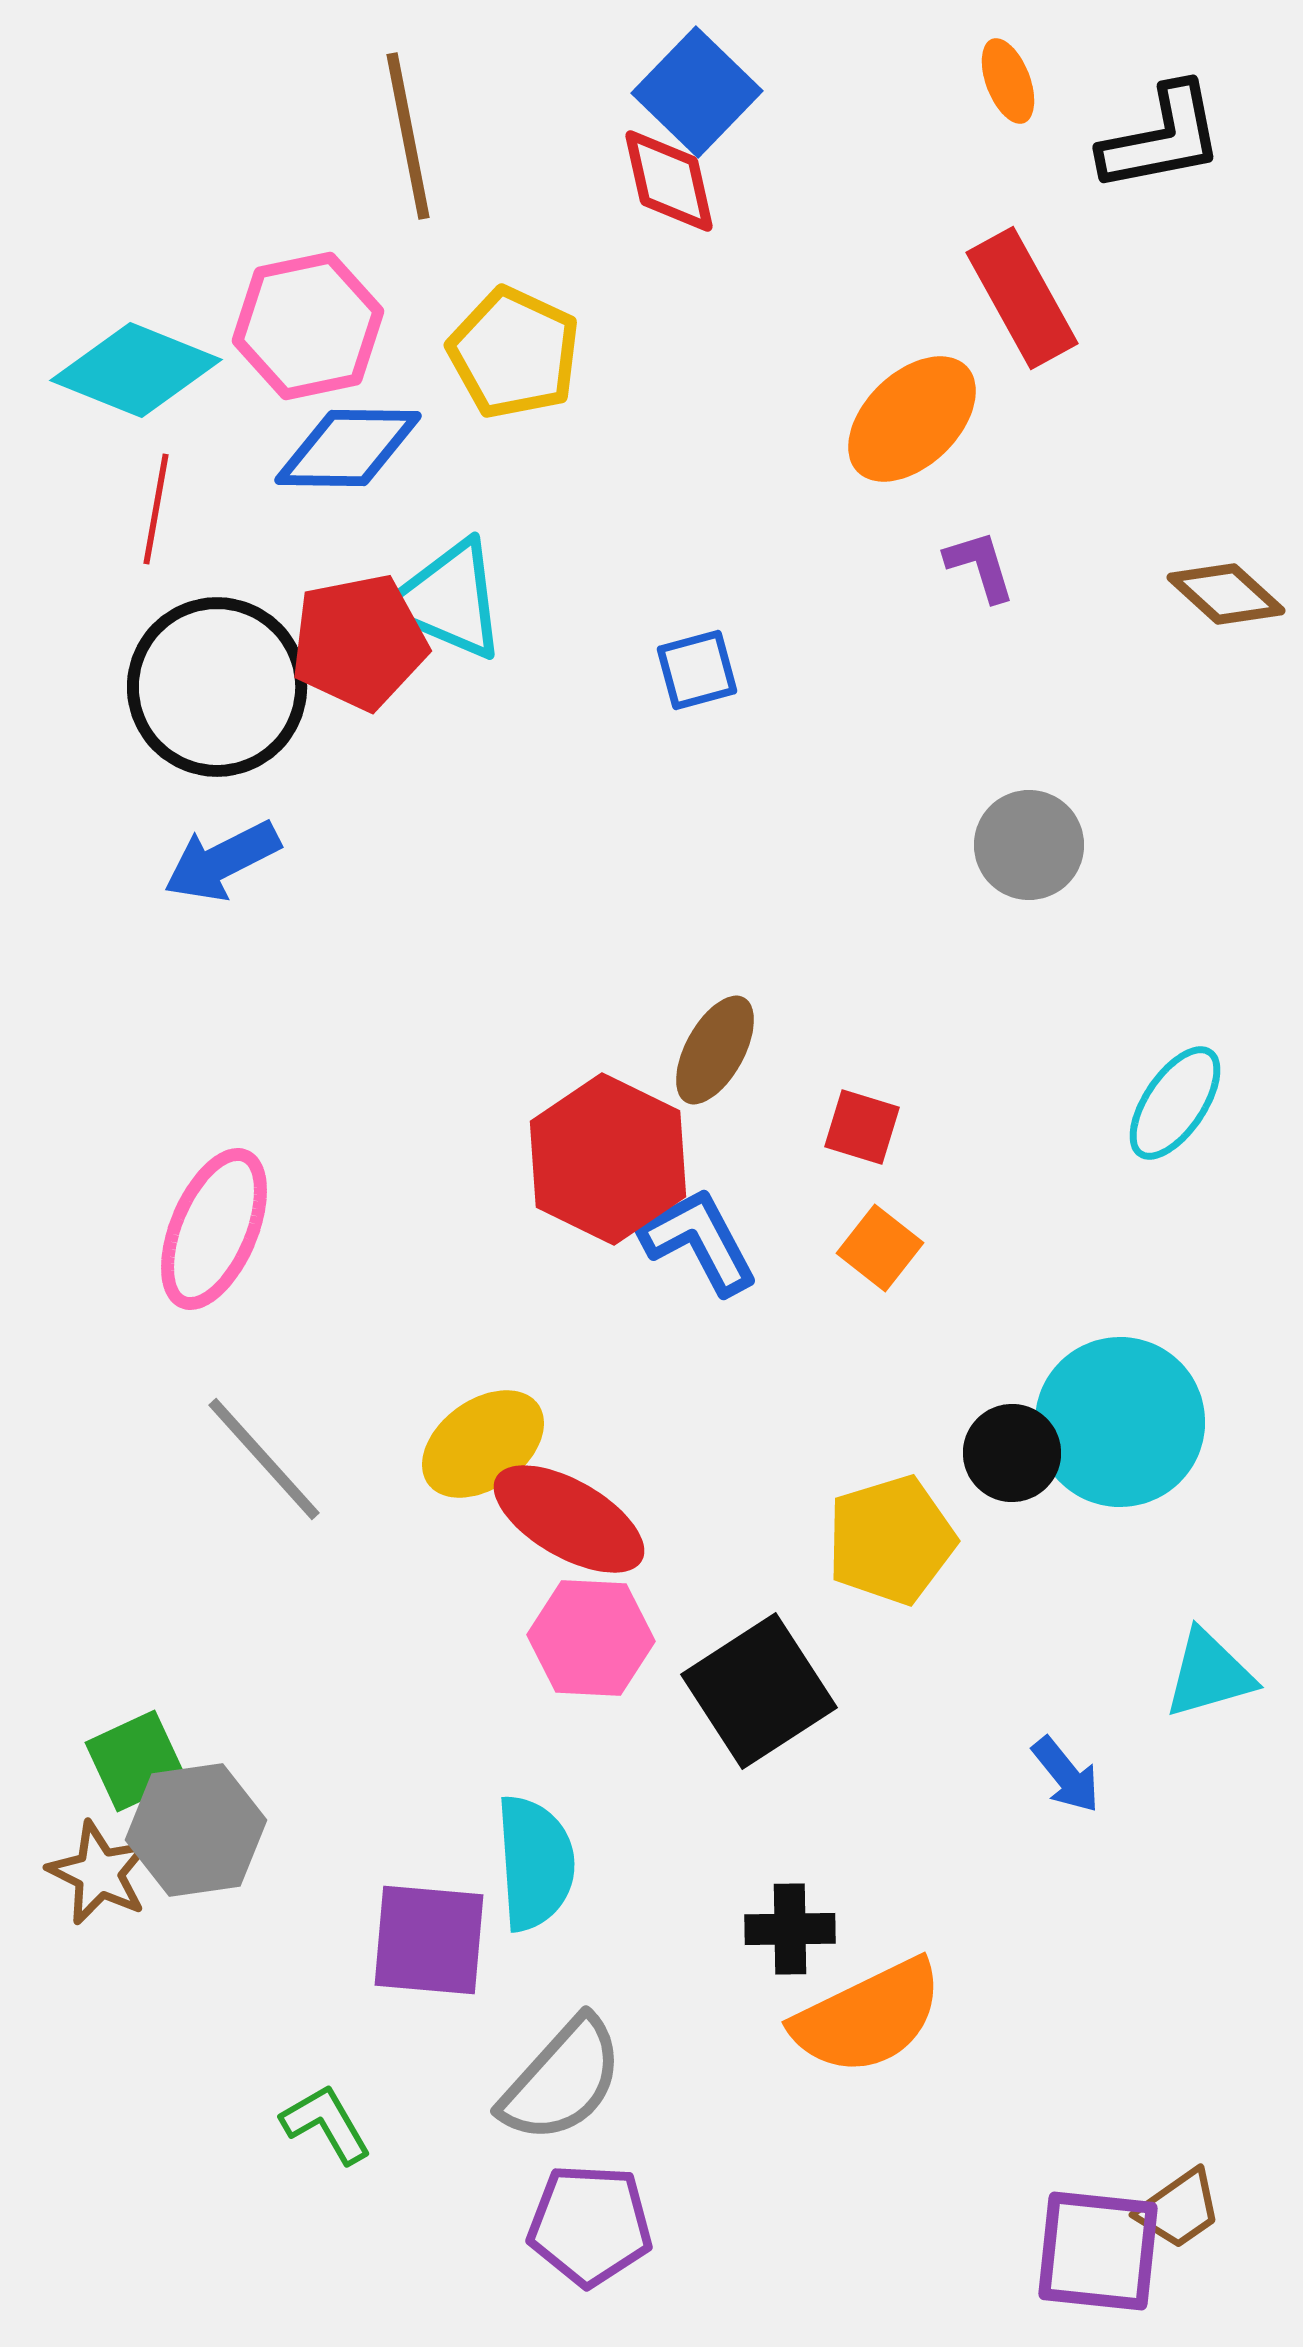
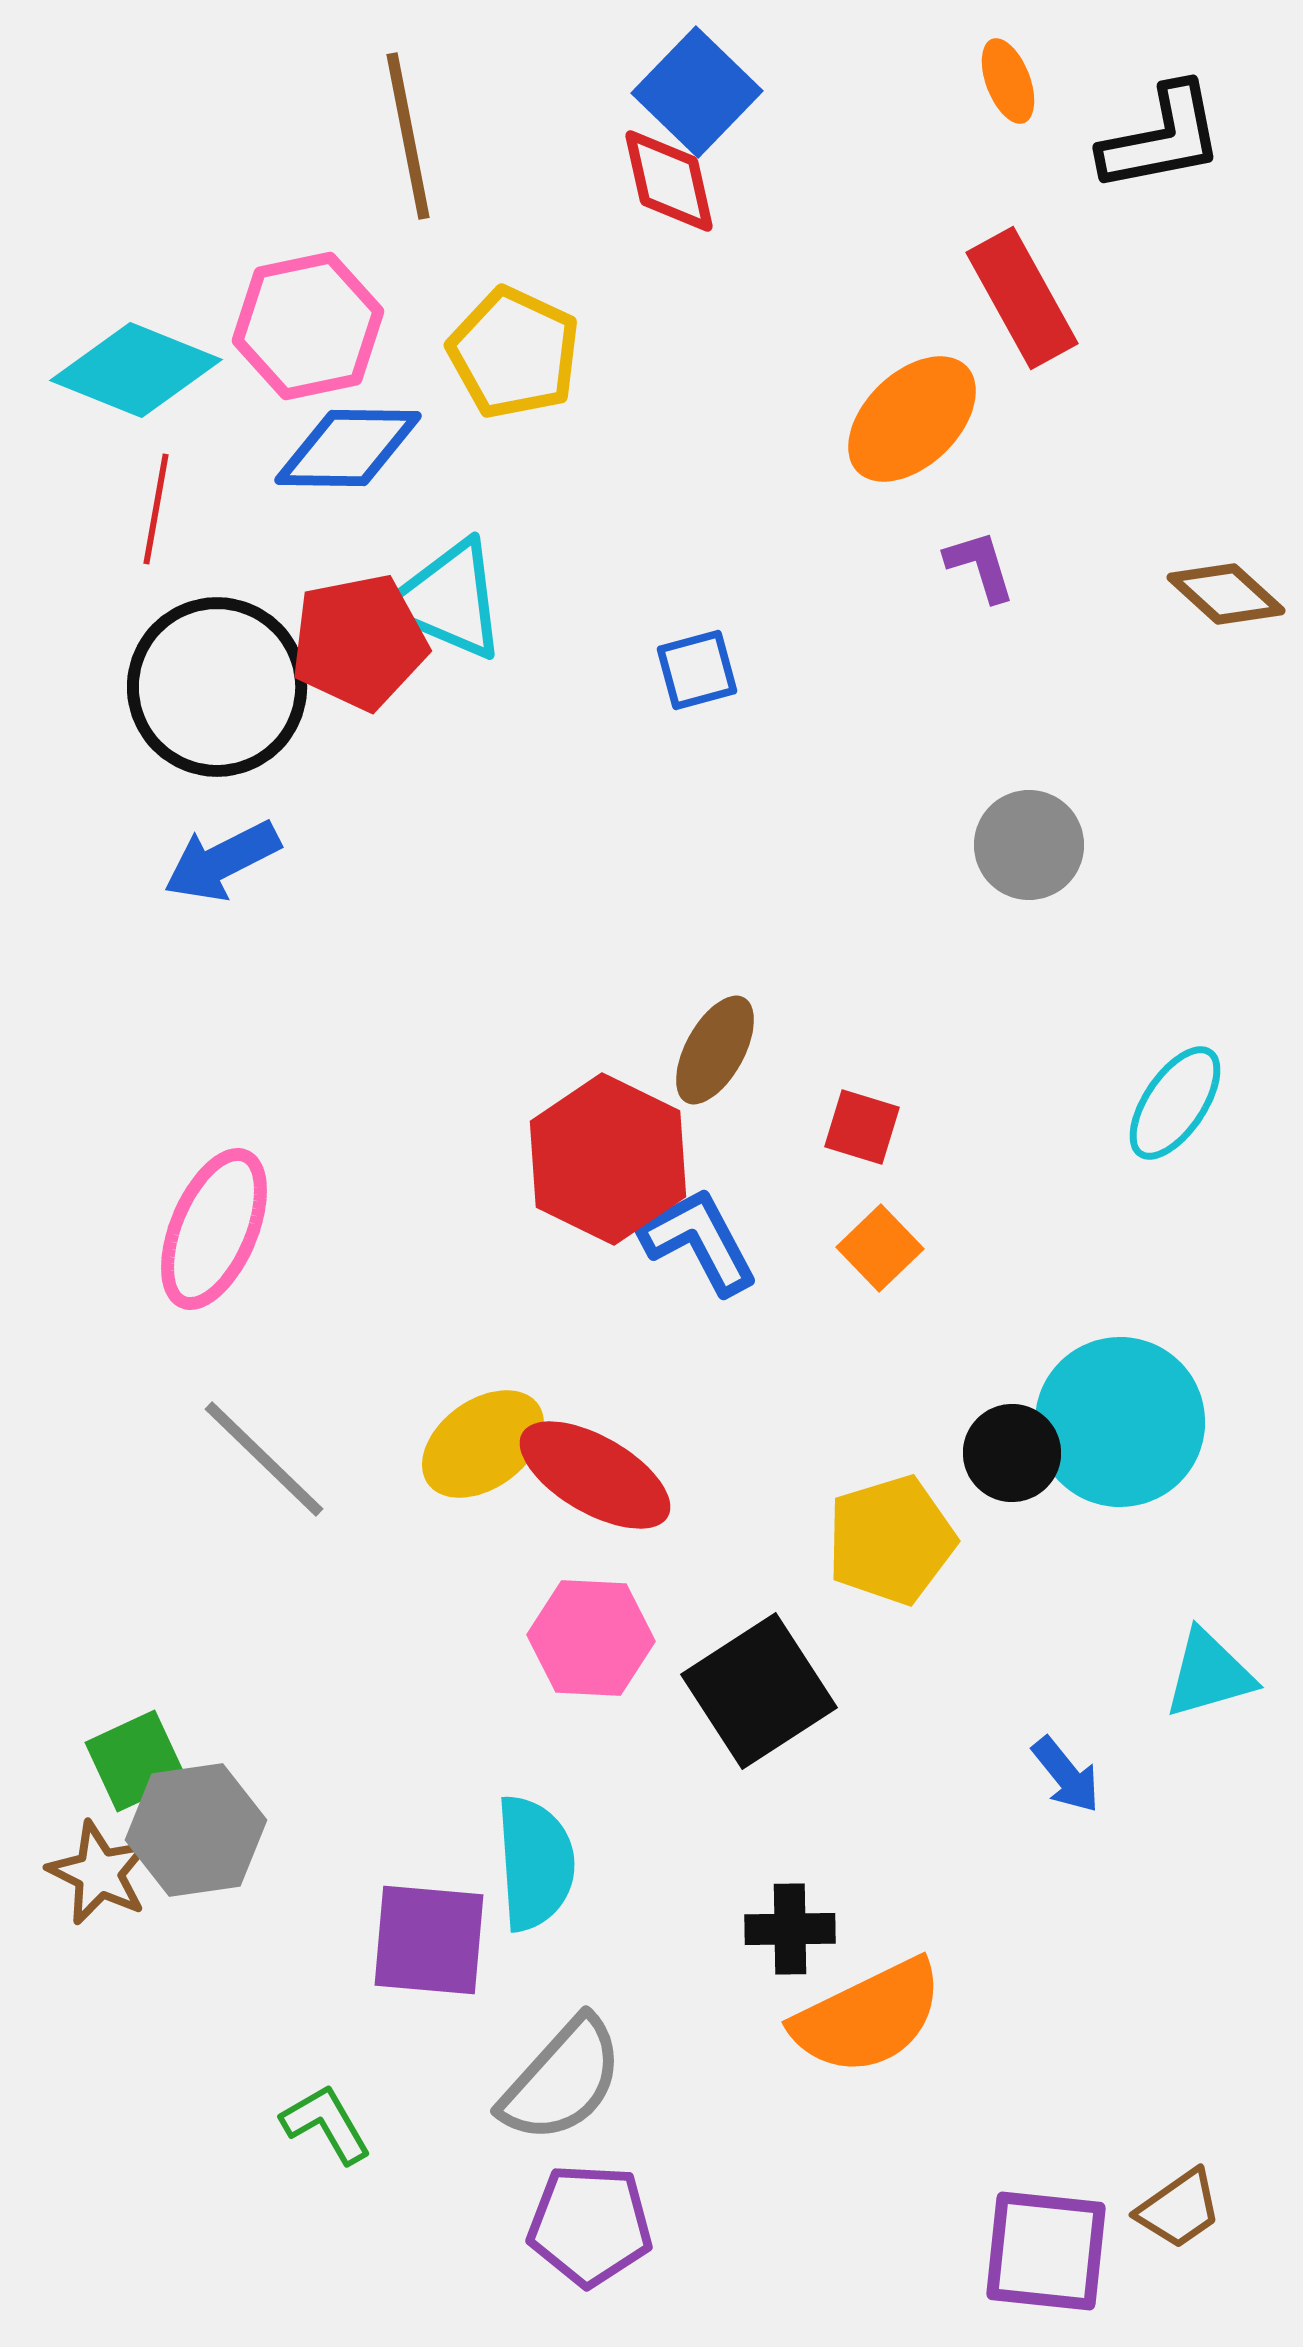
orange square at (880, 1248): rotated 8 degrees clockwise
gray line at (264, 1459): rotated 4 degrees counterclockwise
red ellipse at (569, 1519): moved 26 px right, 44 px up
purple square at (1098, 2251): moved 52 px left
